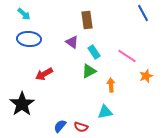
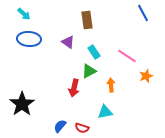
purple triangle: moved 4 px left
red arrow: moved 30 px right, 14 px down; rotated 48 degrees counterclockwise
red semicircle: moved 1 px right, 1 px down
